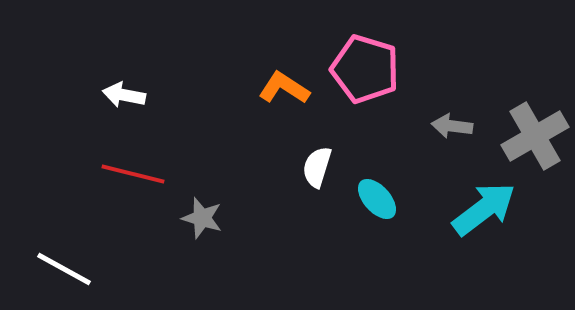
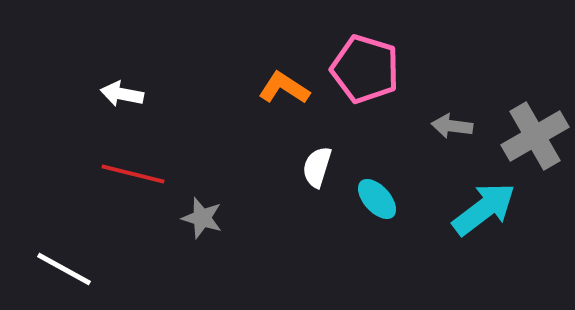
white arrow: moved 2 px left, 1 px up
